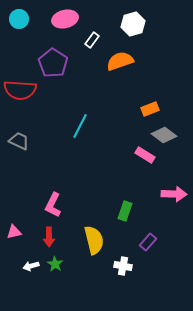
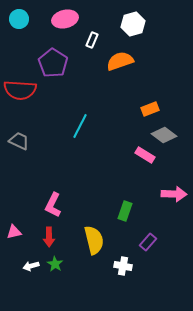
white rectangle: rotated 14 degrees counterclockwise
